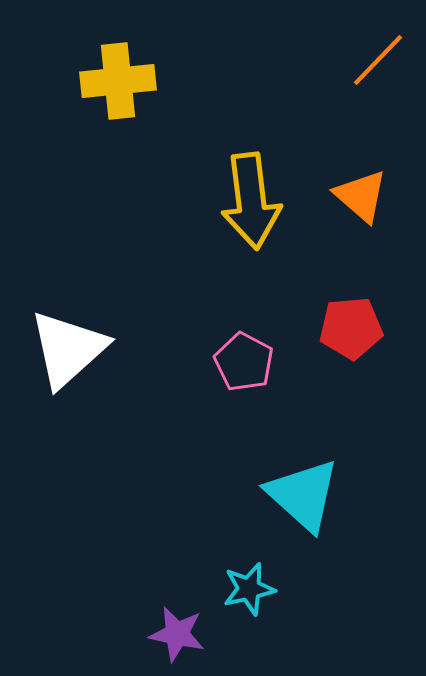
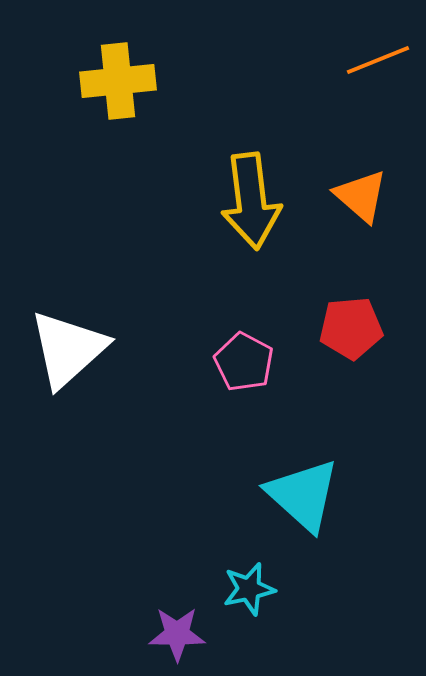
orange line: rotated 24 degrees clockwise
purple star: rotated 12 degrees counterclockwise
